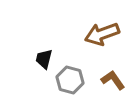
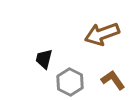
gray hexagon: moved 2 px down; rotated 12 degrees clockwise
